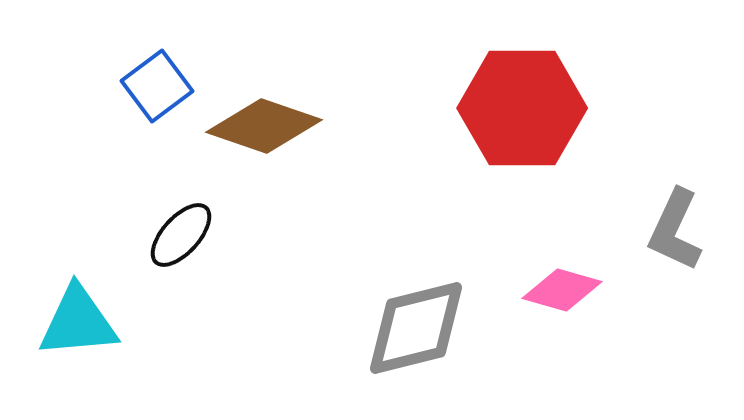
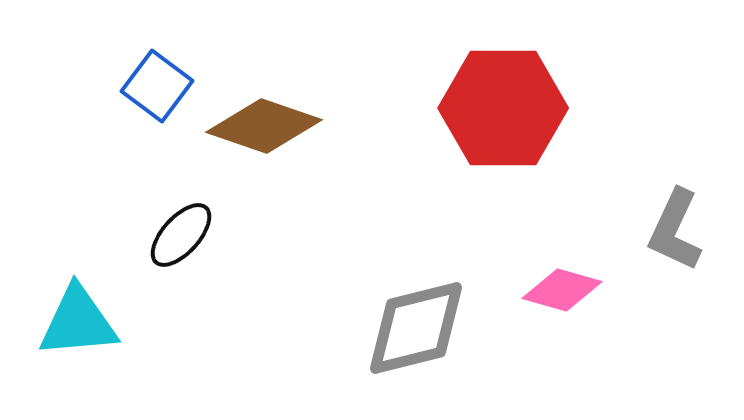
blue square: rotated 16 degrees counterclockwise
red hexagon: moved 19 px left
